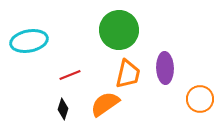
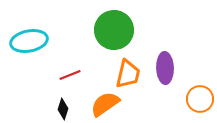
green circle: moved 5 px left
